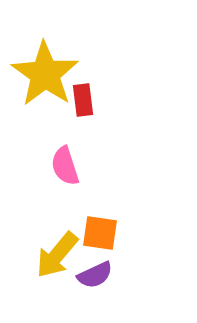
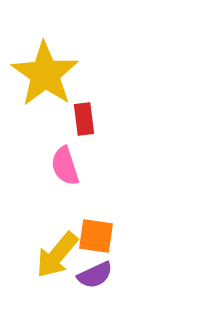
red rectangle: moved 1 px right, 19 px down
orange square: moved 4 px left, 3 px down
